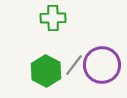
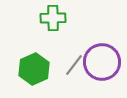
purple circle: moved 3 px up
green hexagon: moved 12 px left, 2 px up; rotated 8 degrees clockwise
